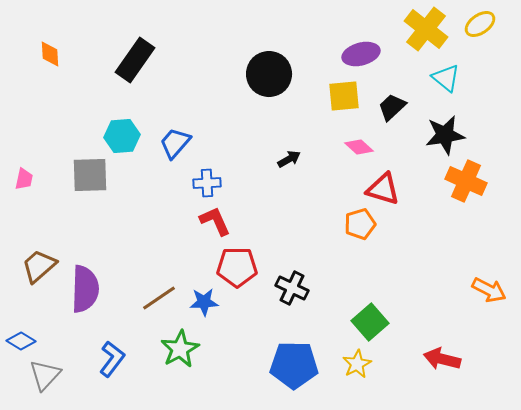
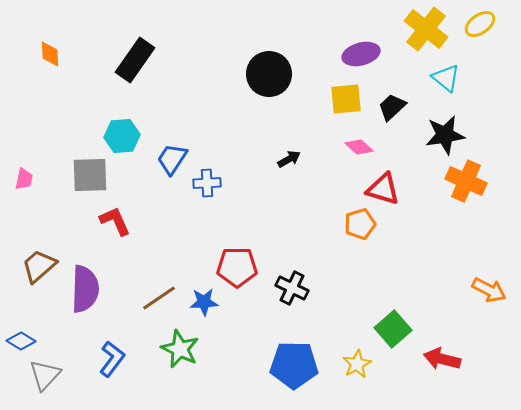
yellow square: moved 2 px right, 3 px down
blue trapezoid: moved 3 px left, 16 px down; rotated 8 degrees counterclockwise
red L-shape: moved 100 px left
green square: moved 23 px right, 7 px down
green star: rotated 18 degrees counterclockwise
